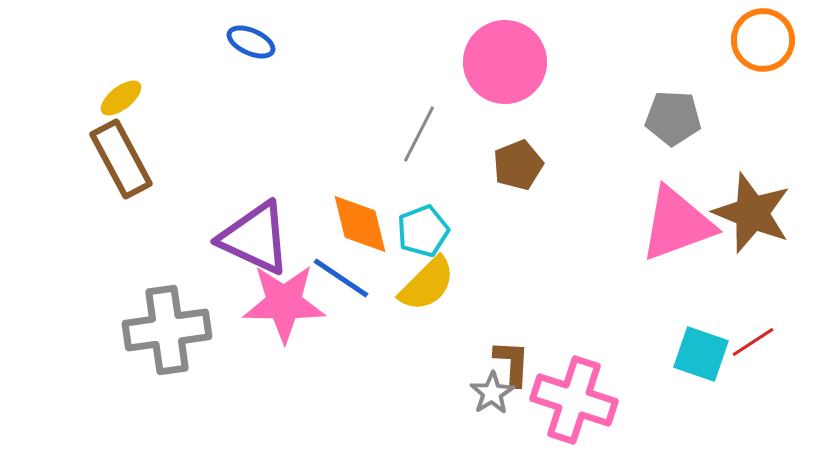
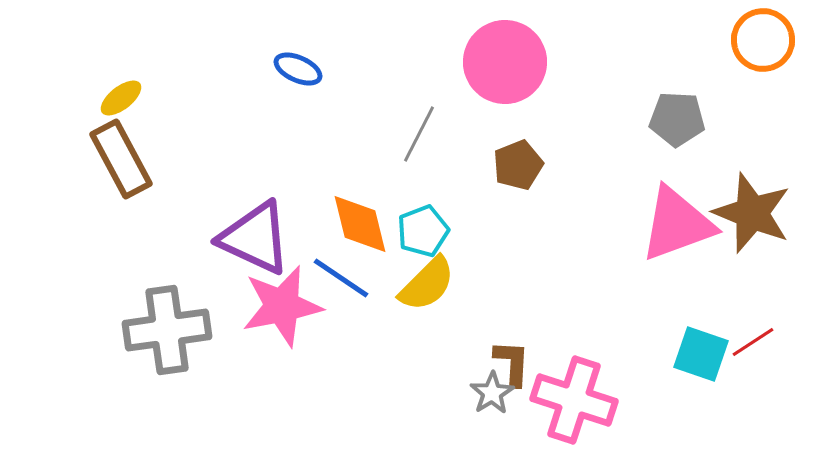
blue ellipse: moved 47 px right, 27 px down
gray pentagon: moved 4 px right, 1 px down
pink star: moved 2 px left, 3 px down; rotated 12 degrees counterclockwise
